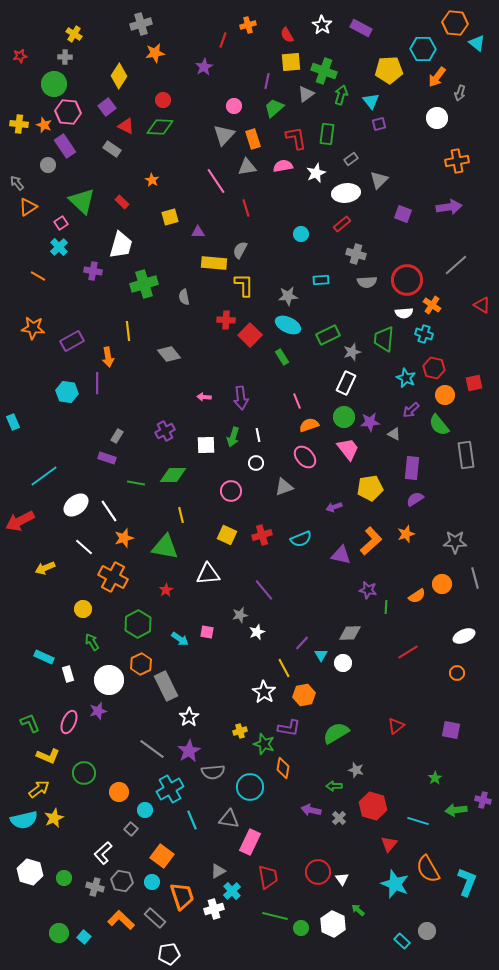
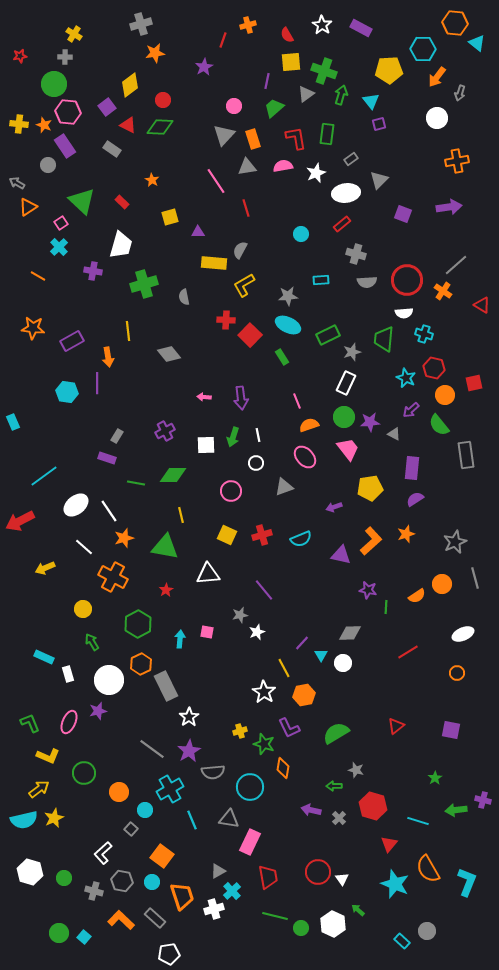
yellow diamond at (119, 76): moved 11 px right, 9 px down; rotated 20 degrees clockwise
red triangle at (126, 126): moved 2 px right, 1 px up
gray arrow at (17, 183): rotated 21 degrees counterclockwise
yellow L-shape at (244, 285): rotated 120 degrees counterclockwise
orange cross at (432, 305): moved 11 px right, 14 px up
gray star at (455, 542): rotated 25 degrees counterclockwise
white ellipse at (464, 636): moved 1 px left, 2 px up
cyan arrow at (180, 639): rotated 120 degrees counterclockwise
purple L-shape at (289, 728): rotated 55 degrees clockwise
gray cross at (95, 887): moved 1 px left, 4 px down
